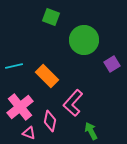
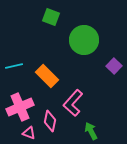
purple square: moved 2 px right, 2 px down; rotated 14 degrees counterclockwise
pink cross: rotated 16 degrees clockwise
